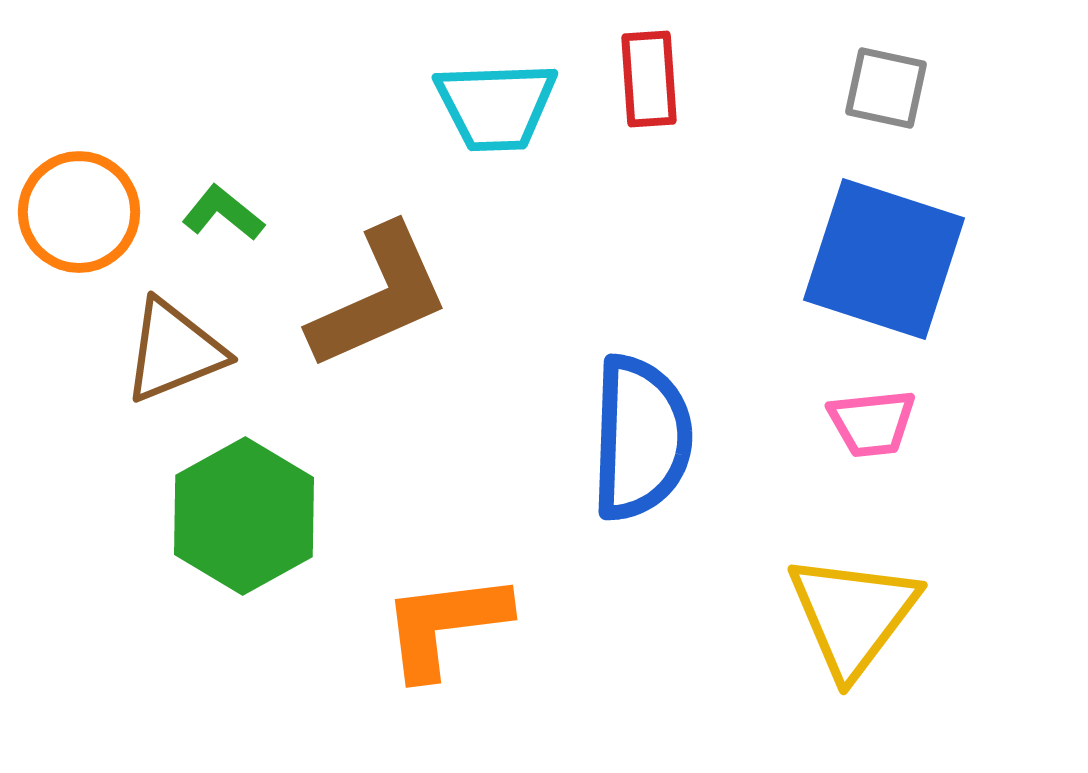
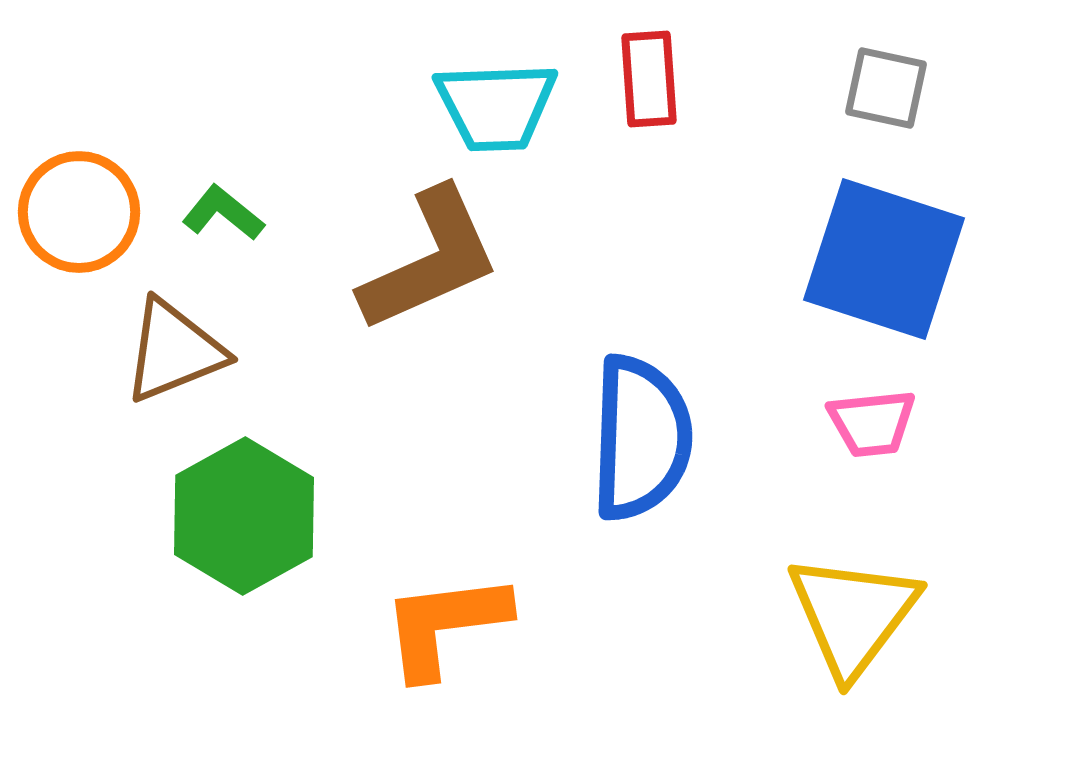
brown L-shape: moved 51 px right, 37 px up
